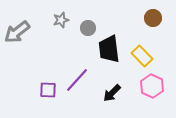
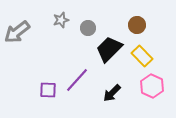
brown circle: moved 16 px left, 7 px down
black trapezoid: rotated 52 degrees clockwise
